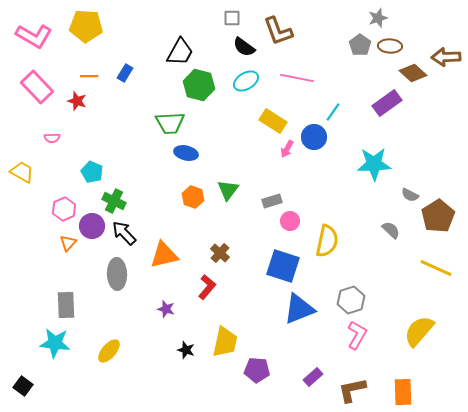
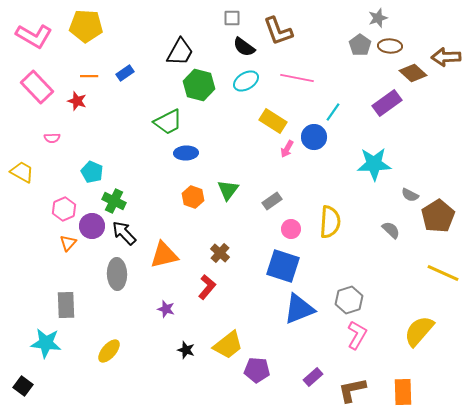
blue rectangle at (125, 73): rotated 24 degrees clockwise
green trapezoid at (170, 123): moved 2 px left, 1 px up; rotated 24 degrees counterclockwise
blue ellipse at (186, 153): rotated 15 degrees counterclockwise
gray rectangle at (272, 201): rotated 18 degrees counterclockwise
pink circle at (290, 221): moved 1 px right, 8 px down
yellow semicircle at (327, 241): moved 3 px right, 19 px up; rotated 8 degrees counterclockwise
yellow line at (436, 268): moved 7 px right, 5 px down
gray hexagon at (351, 300): moved 2 px left
yellow trapezoid at (225, 342): moved 3 px right, 3 px down; rotated 40 degrees clockwise
cyan star at (55, 343): moved 9 px left
